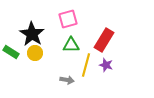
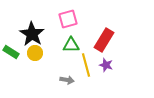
yellow line: rotated 30 degrees counterclockwise
